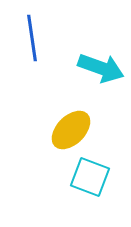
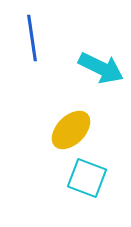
cyan arrow: rotated 6 degrees clockwise
cyan square: moved 3 px left, 1 px down
